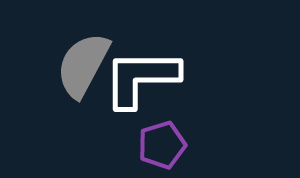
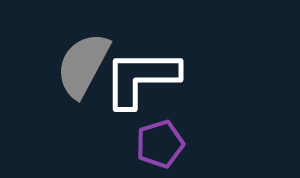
purple pentagon: moved 2 px left, 1 px up
